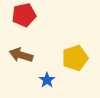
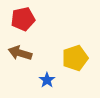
red pentagon: moved 1 px left, 4 px down
brown arrow: moved 1 px left, 2 px up
